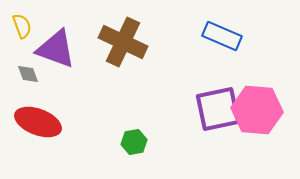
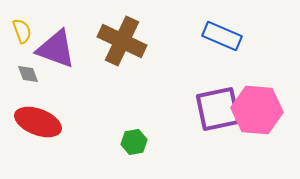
yellow semicircle: moved 5 px down
brown cross: moved 1 px left, 1 px up
